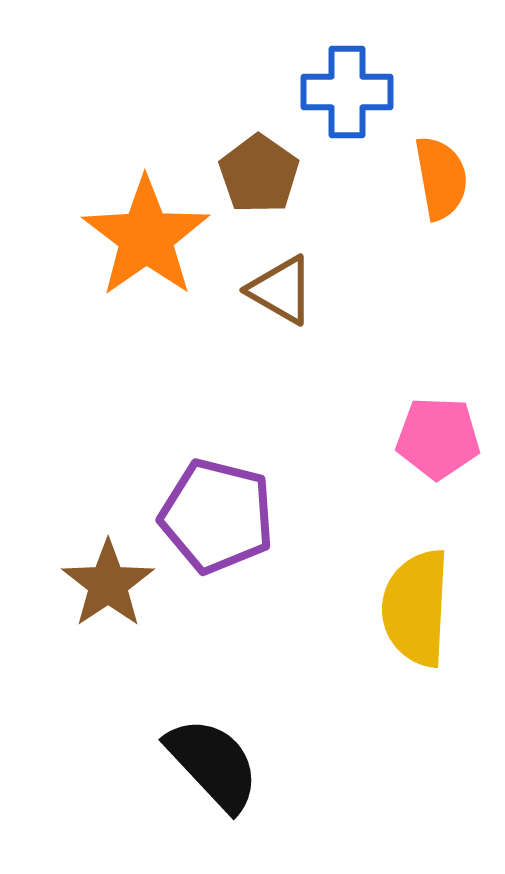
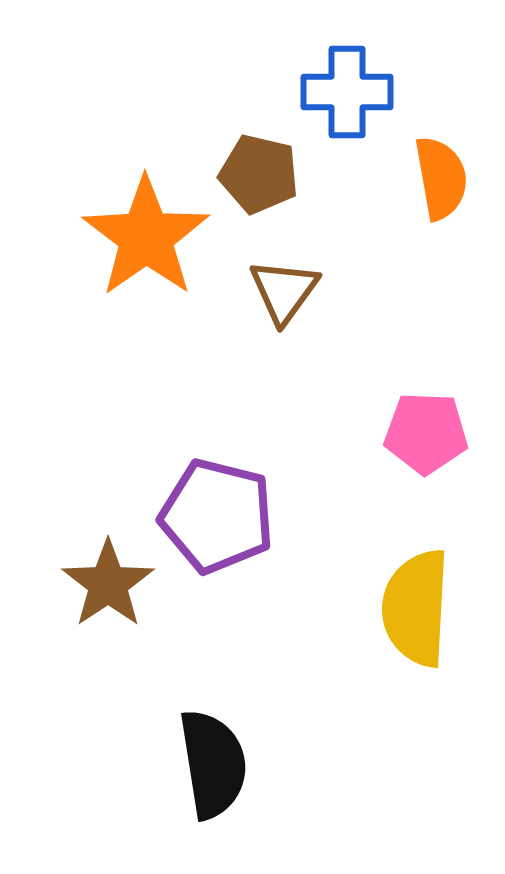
brown pentagon: rotated 22 degrees counterclockwise
brown triangle: moved 3 px right, 1 px down; rotated 36 degrees clockwise
pink pentagon: moved 12 px left, 5 px up
black semicircle: rotated 34 degrees clockwise
